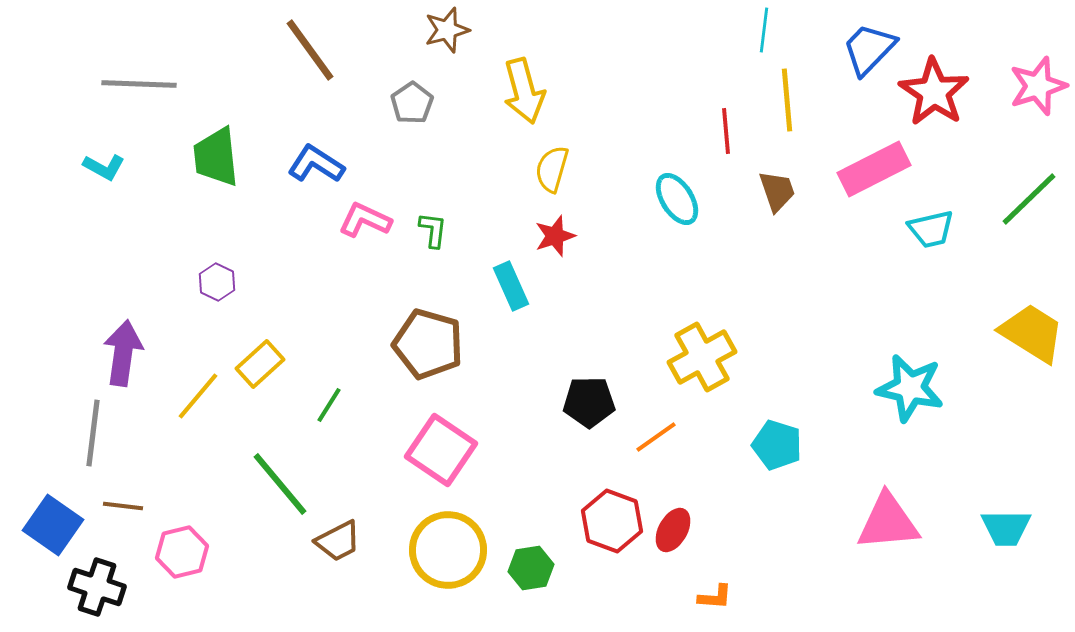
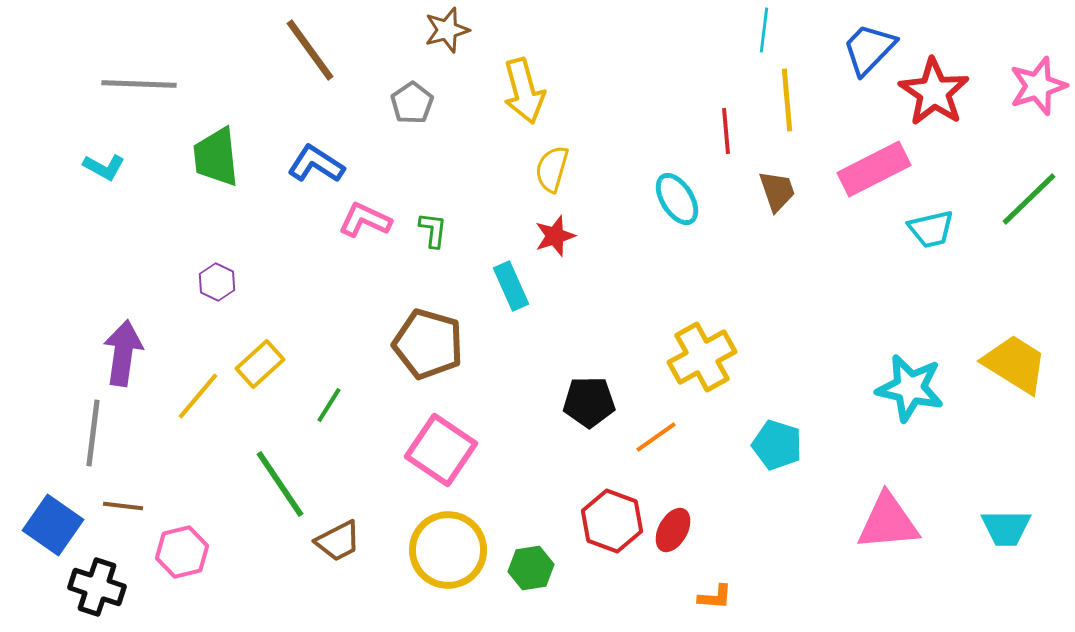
yellow trapezoid at (1032, 333): moved 17 px left, 31 px down
green line at (280, 484): rotated 6 degrees clockwise
